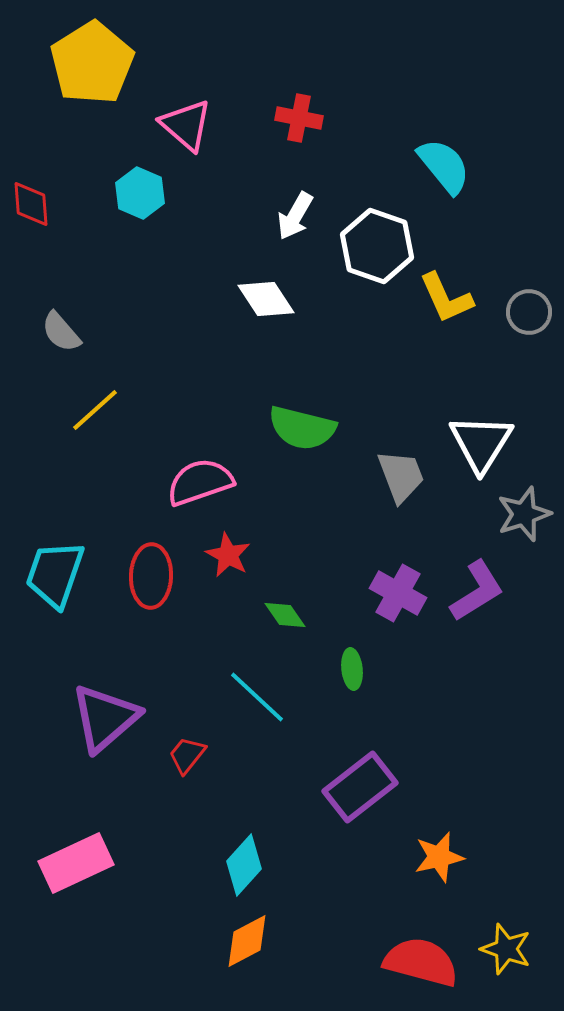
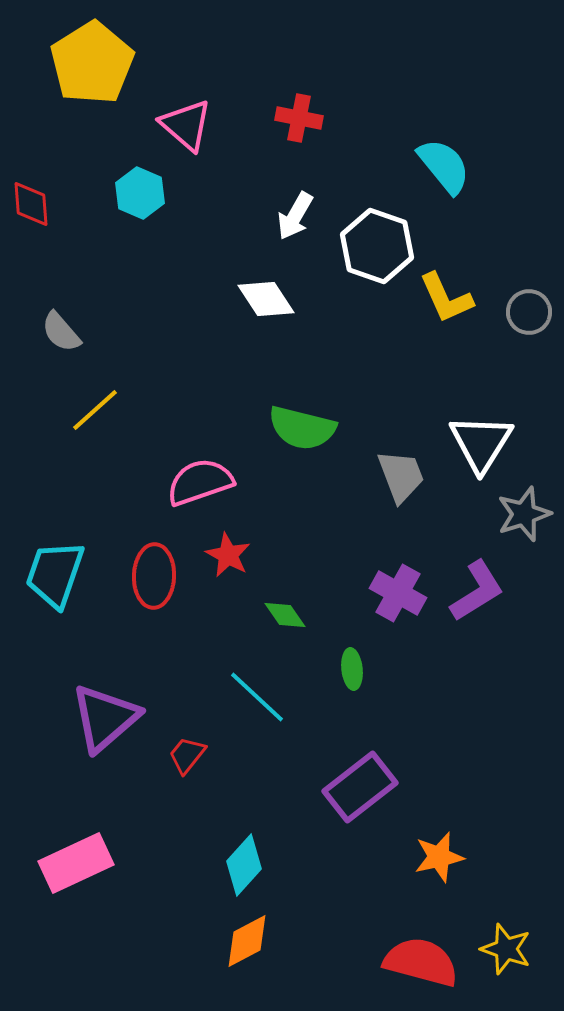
red ellipse: moved 3 px right
